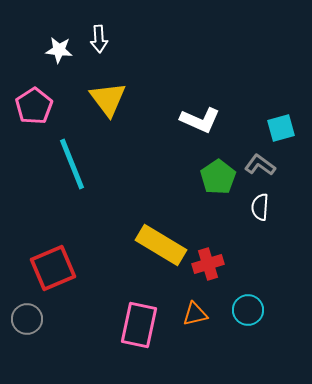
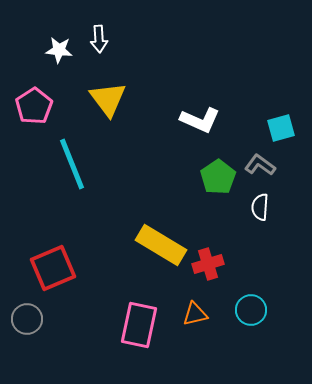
cyan circle: moved 3 px right
